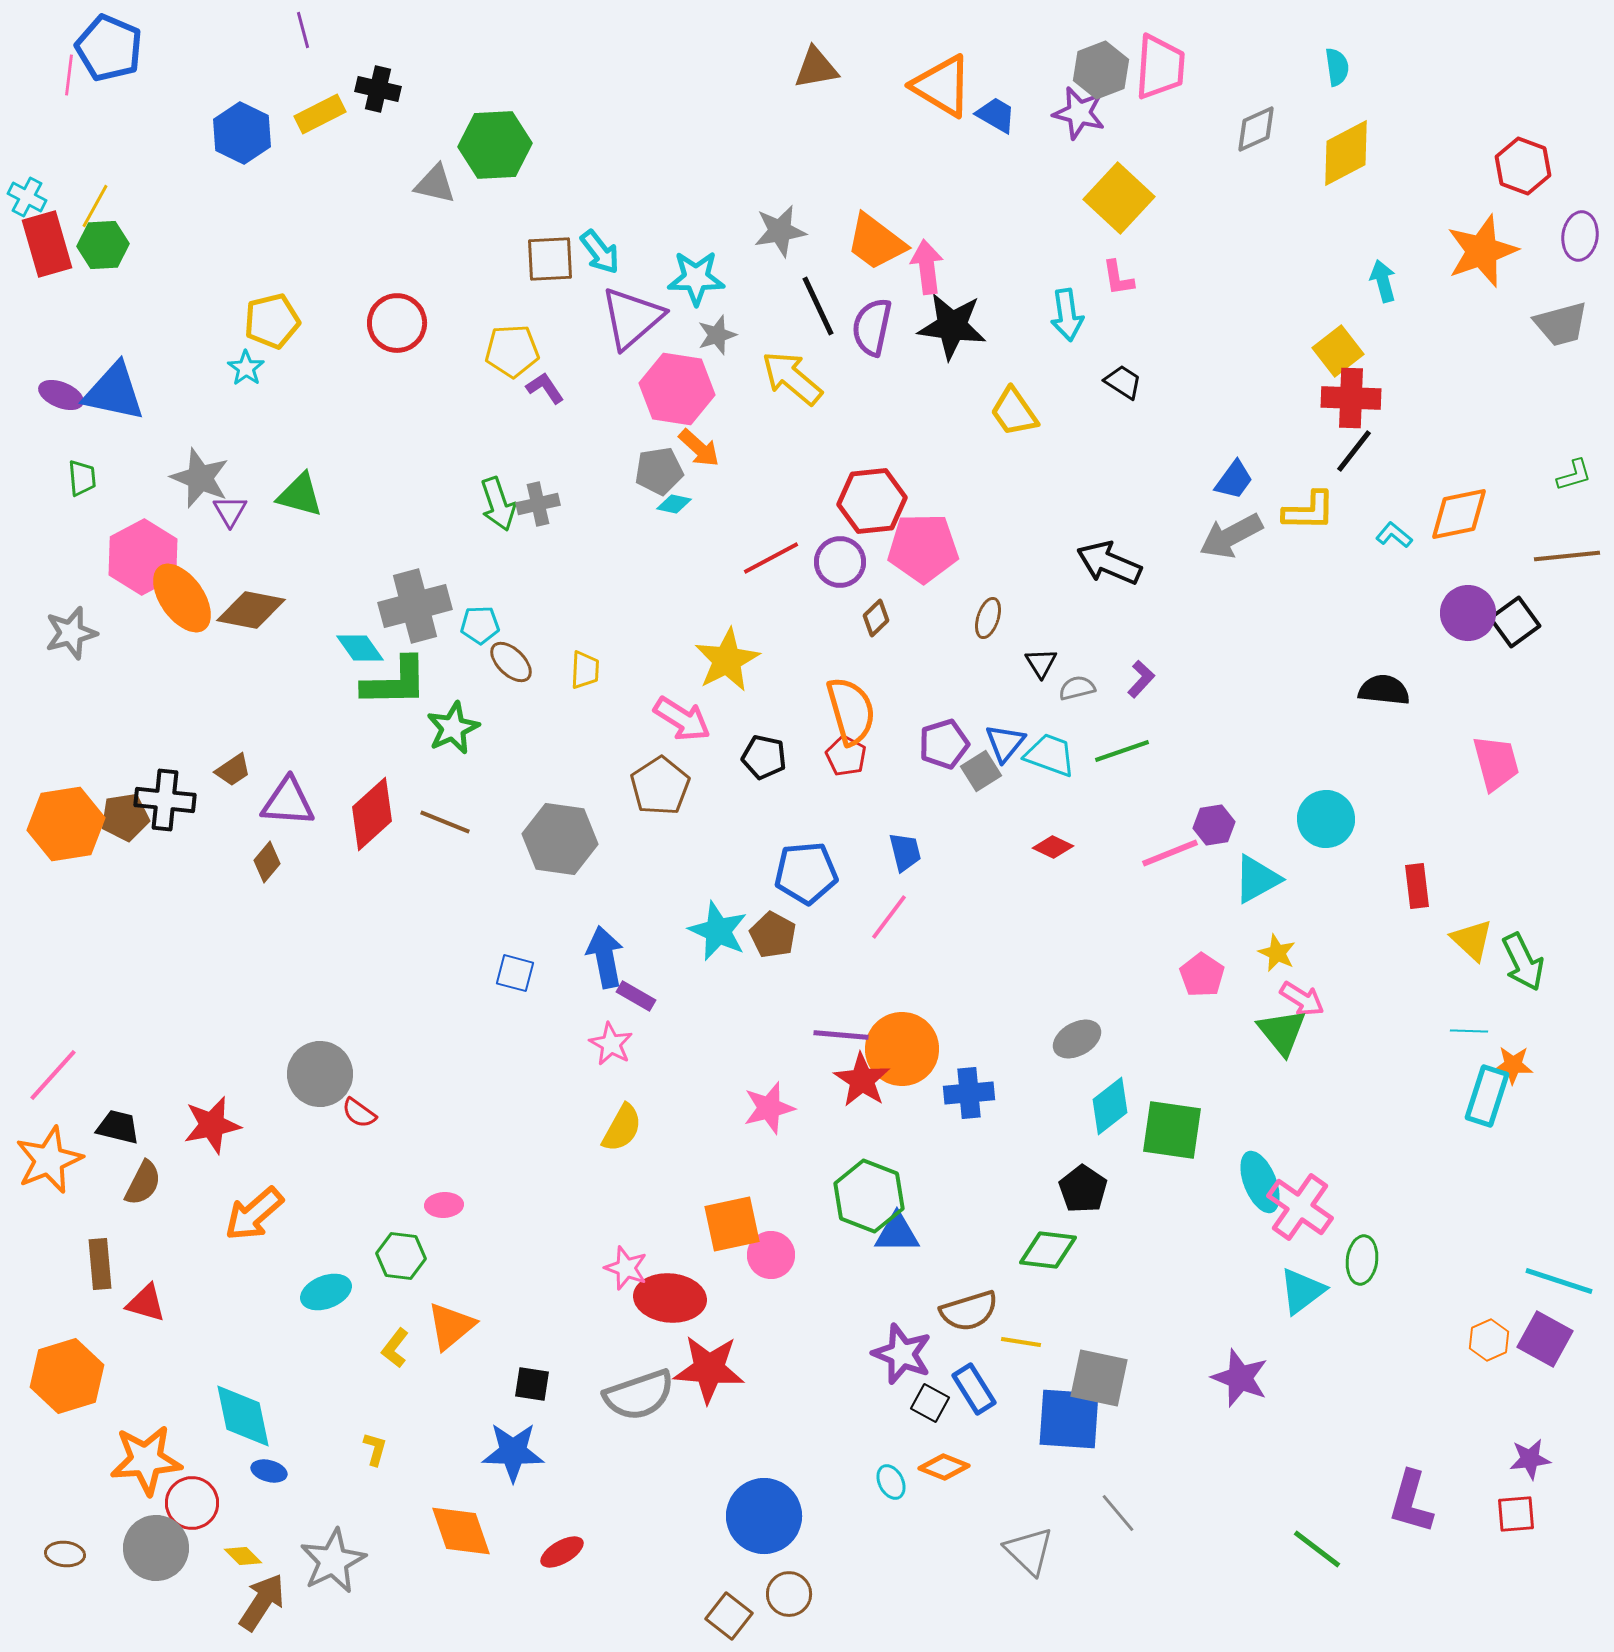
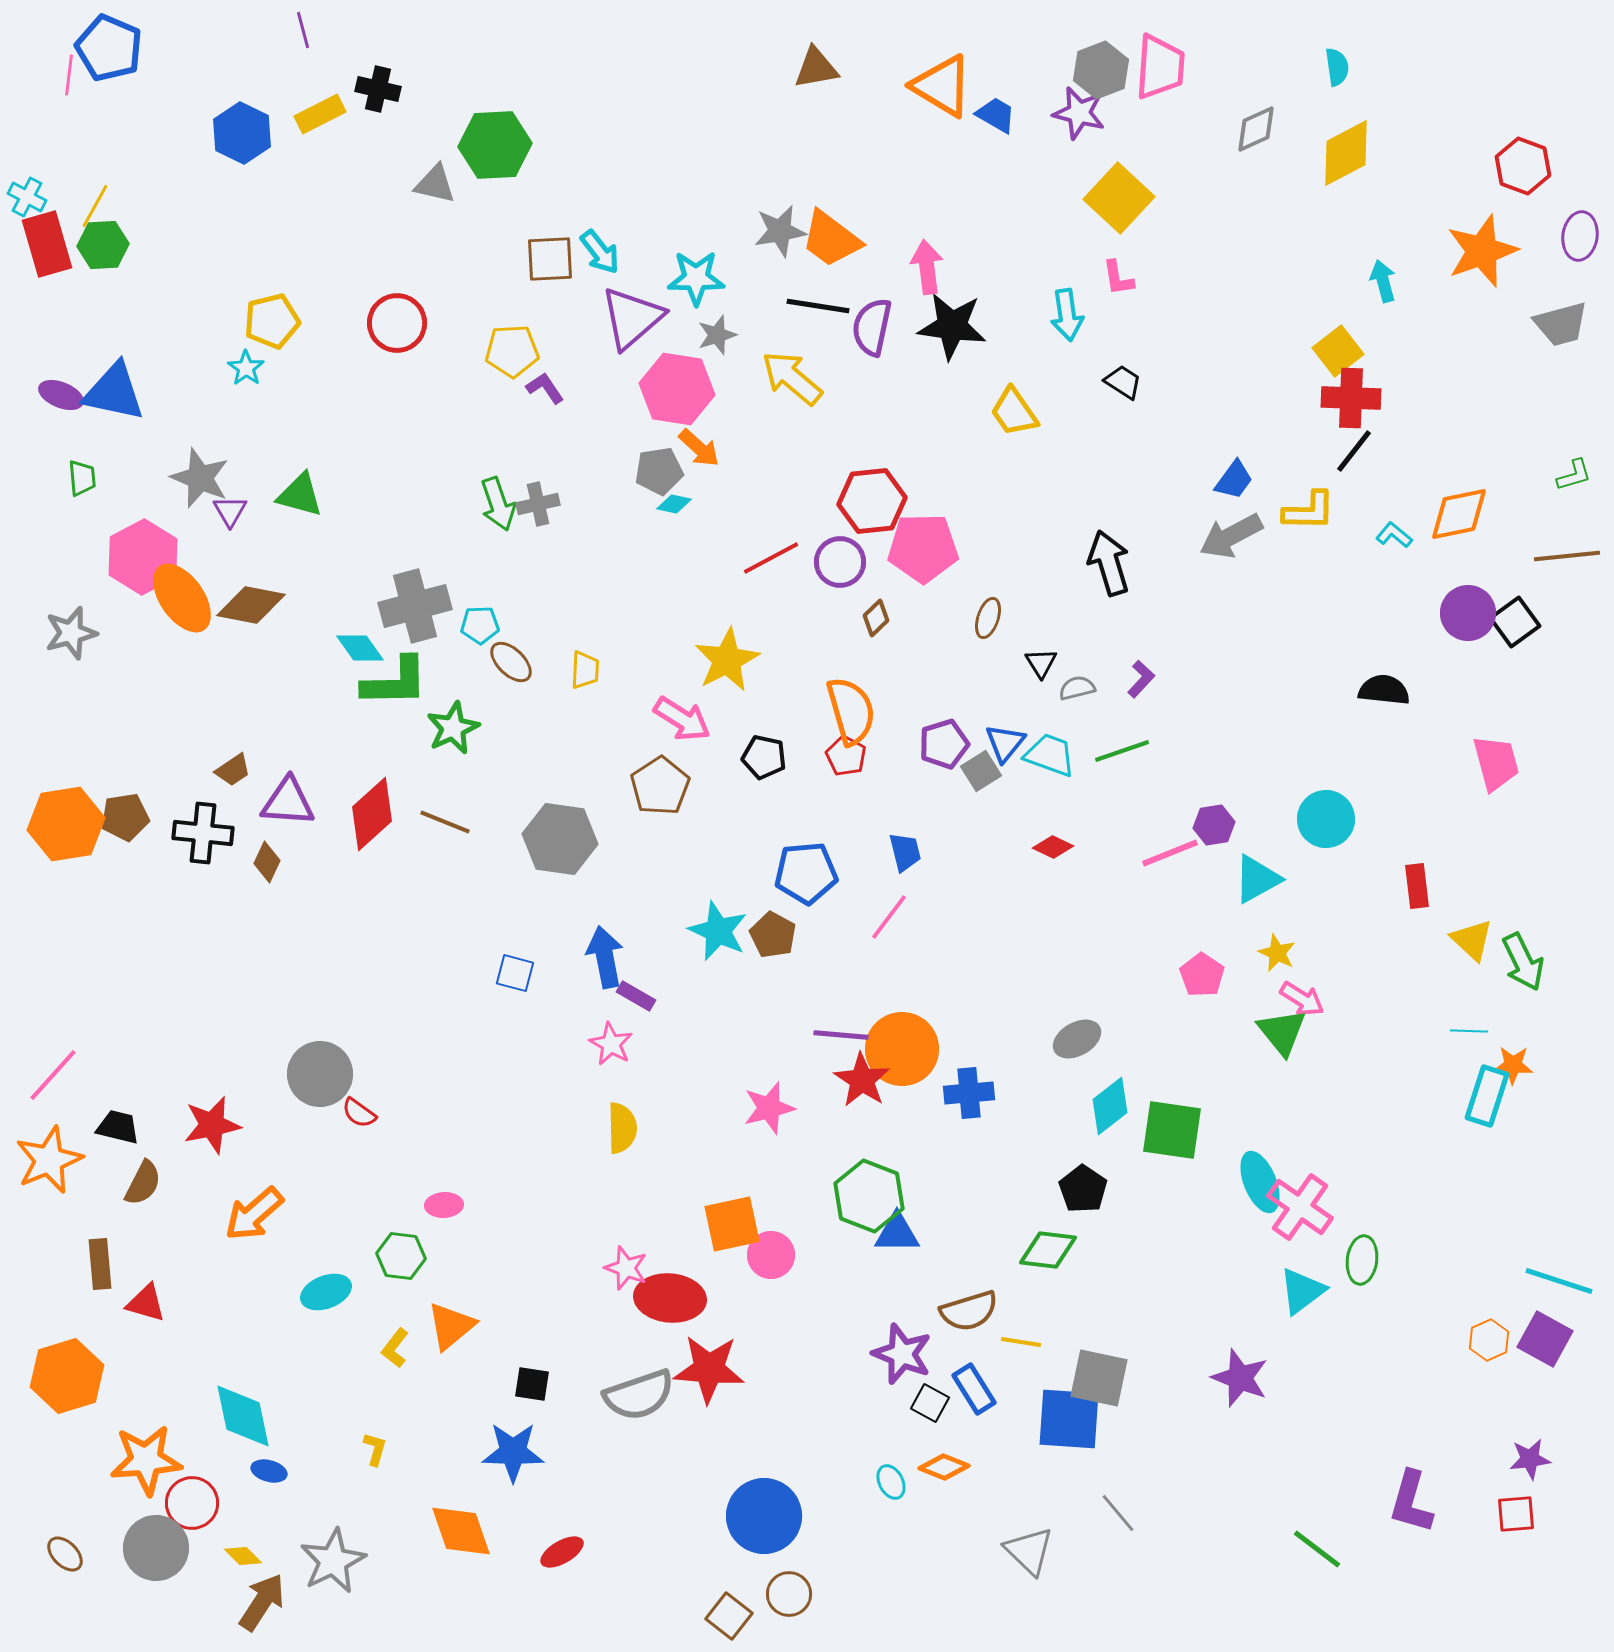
orange trapezoid at (876, 242): moved 45 px left, 3 px up
black line at (818, 306): rotated 56 degrees counterclockwise
black arrow at (1109, 563): rotated 50 degrees clockwise
brown diamond at (251, 610): moved 5 px up
black cross at (165, 800): moved 38 px right, 33 px down
brown diamond at (267, 862): rotated 15 degrees counterclockwise
yellow semicircle at (622, 1128): rotated 30 degrees counterclockwise
brown ellipse at (65, 1554): rotated 39 degrees clockwise
